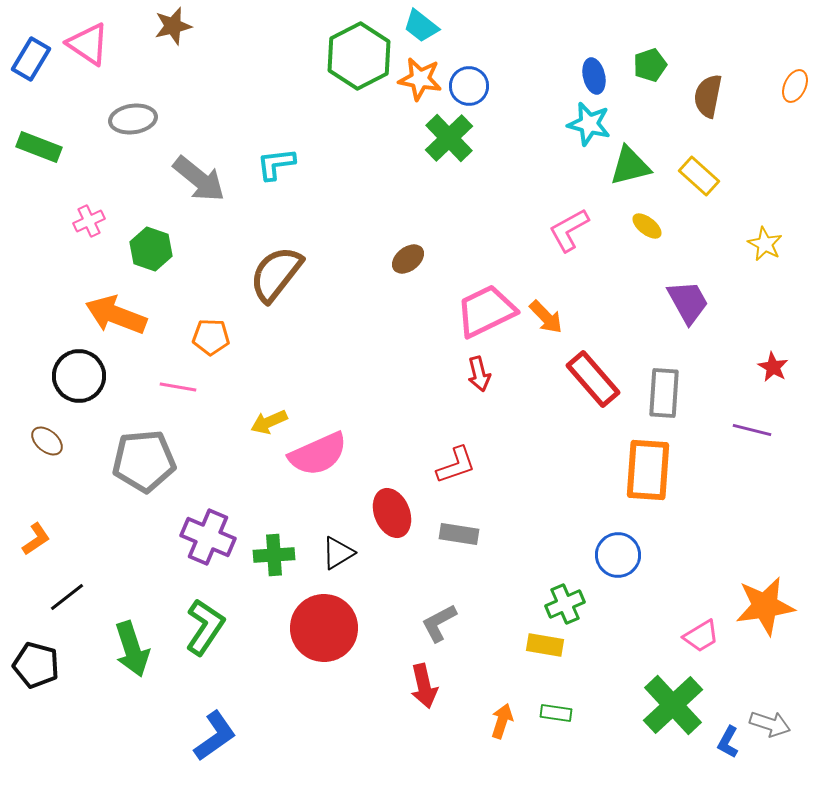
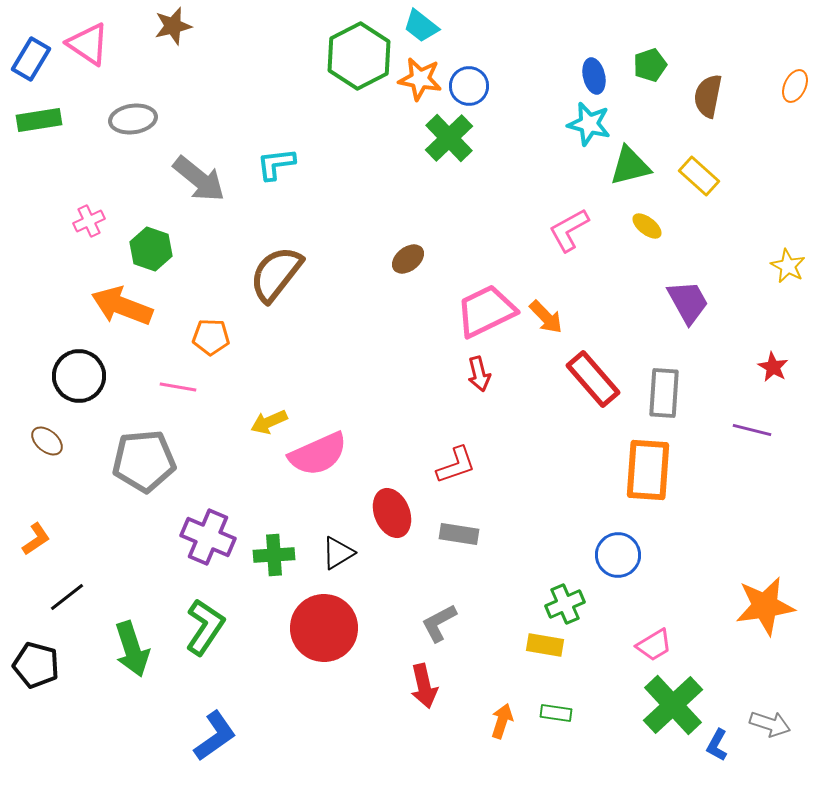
green rectangle at (39, 147): moved 27 px up; rotated 30 degrees counterclockwise
yellow star at (765, 244): moved 23 px right, 22 px down
orange arrow at (116, 315): moved 6 px right, 9 px up
pink trapezoid at (701, 636): moved 47 px left, 9 px down
blue L-shape at (728, 742): moved 11 px left, 3 px down
